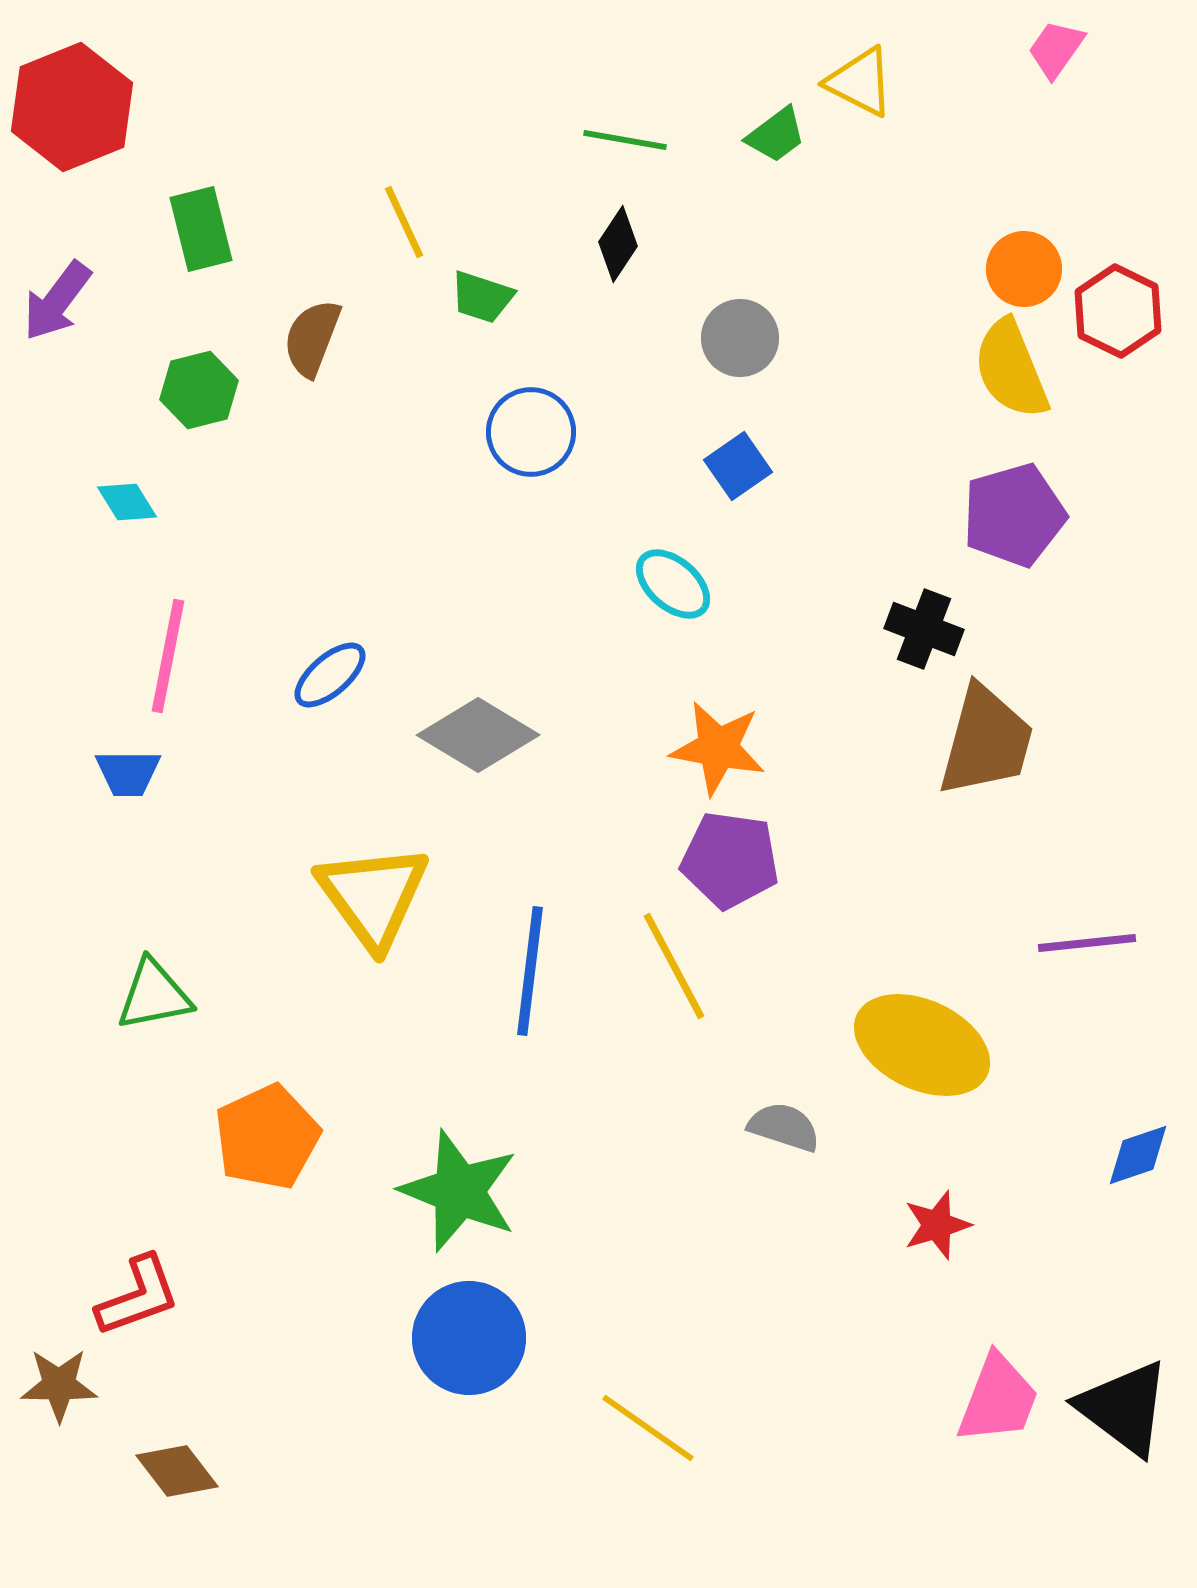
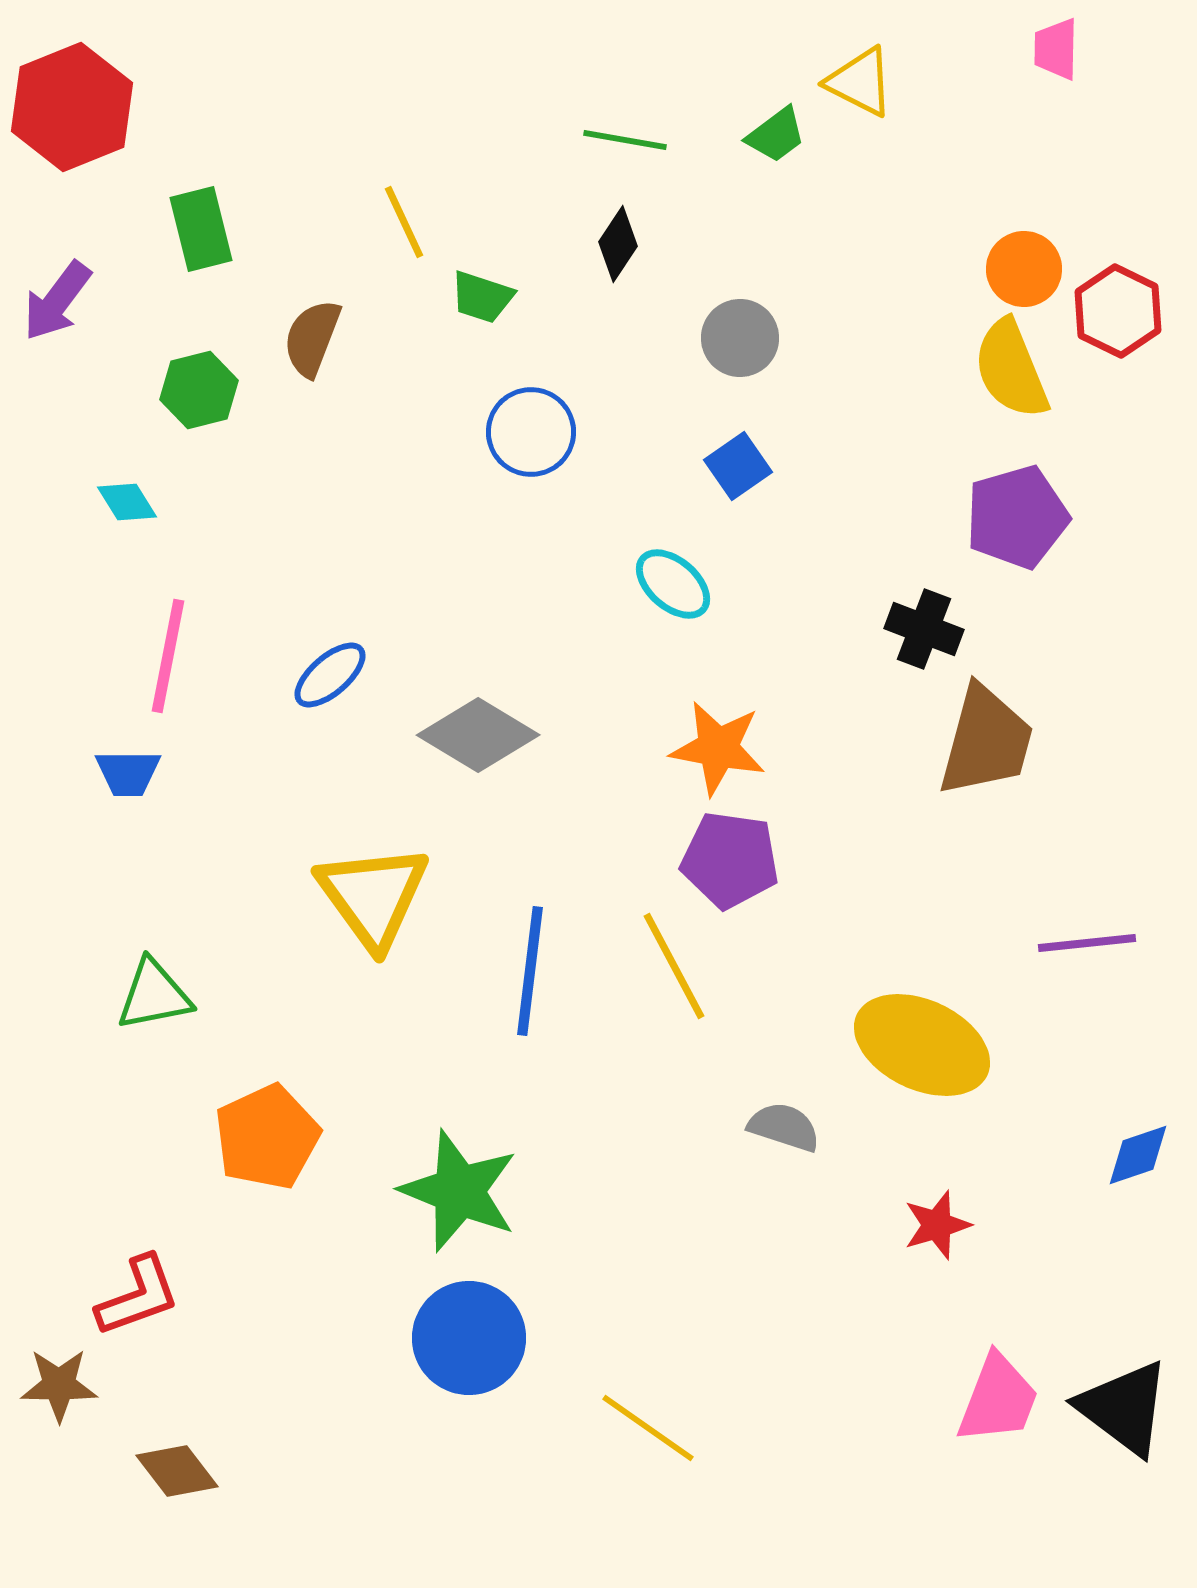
pink trapezoid at (1056, 49): rotated 34 degrees counterclockwise
purple pentagon at (1014, 515): moved 3 px right, 2 px down
